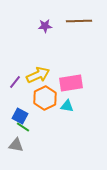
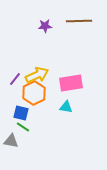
yellow arrow: moved 1 px left
purple line: moved 3 px up
orange hexagon: moved 11 px left, 5 px up
cyan triangle: moved 1 px left, 1 px down
blue square: moved 1 px right, 3 px up; rotated 14 degrees counterclockwise
gray triangle: moved 5 px left, 4 px up
